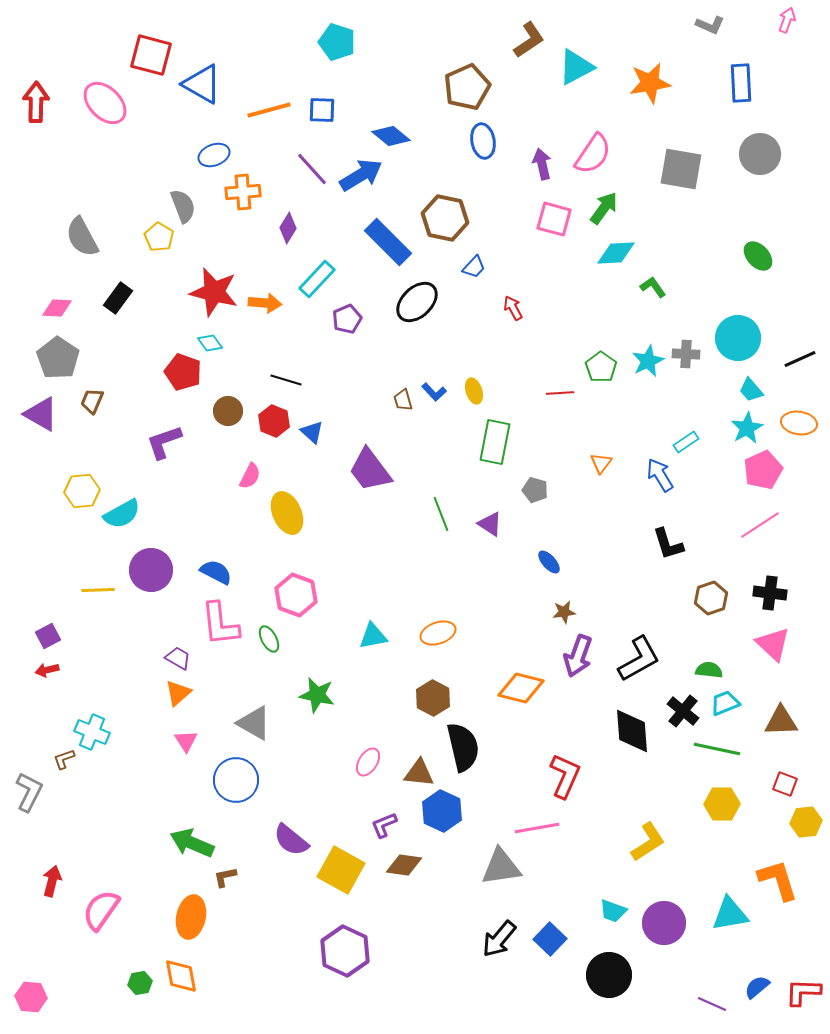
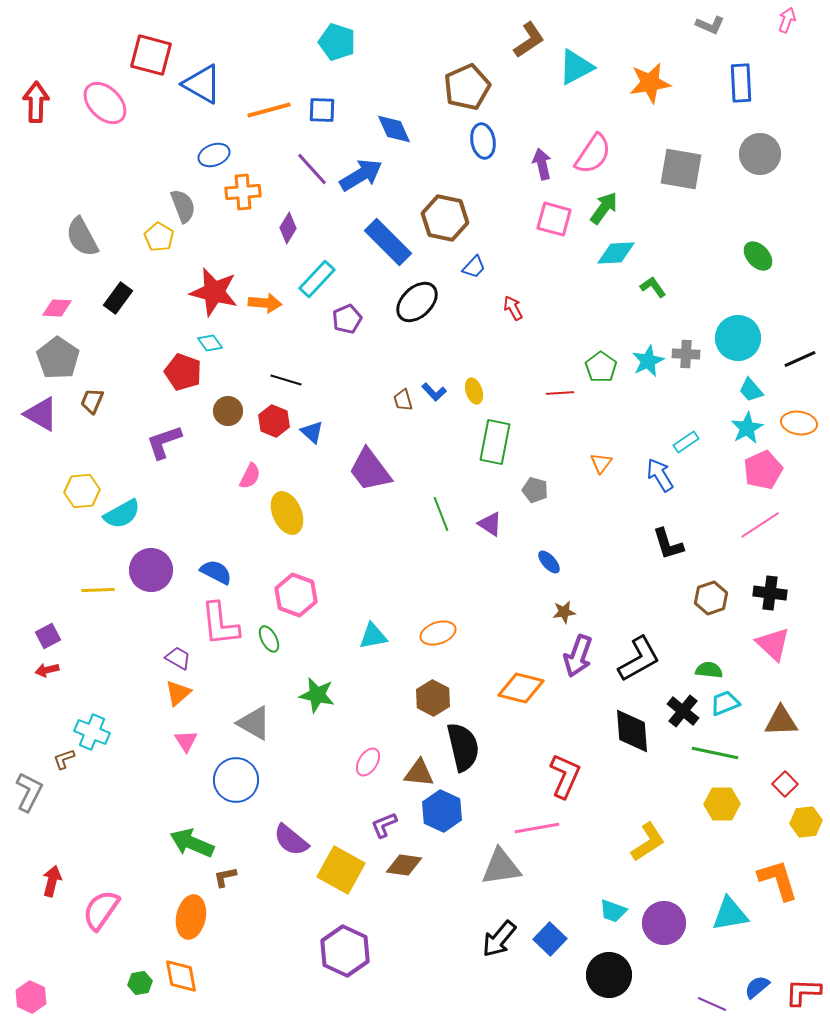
blue diamond at (391, 136): moved 3 px right, 7 px up; rotated 27 degrees clockwise
green line at (717, 749): moved 2 px left, 4 px down
red square at (785, 784): rotated 25 degrees clockwise
pink hexagon at (31, 997): rotated 20 degrees clockwise
